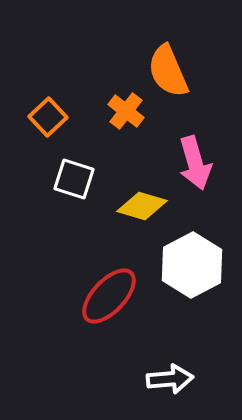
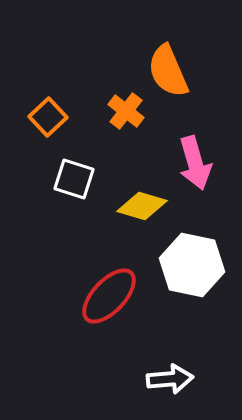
white hexagon: rotated 20 degrees counterclockwise
